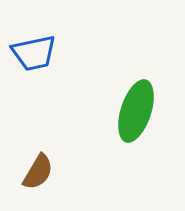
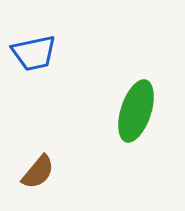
brown semicircle: rotated 9 degrees clockwise
